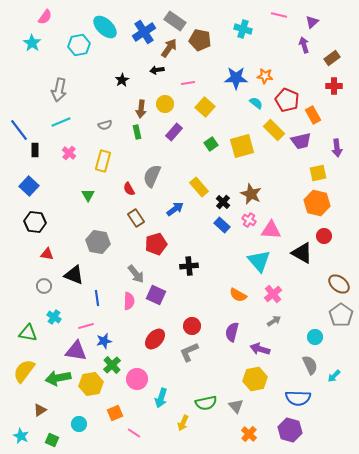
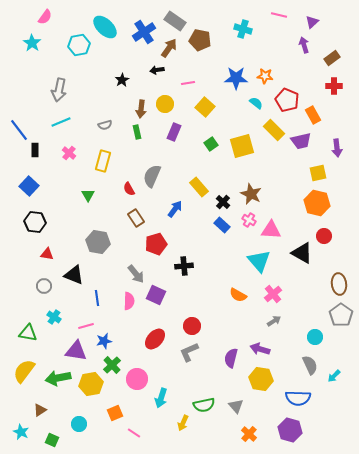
purple rectangle at (174, 132): rotated 18 degrees counterclockwise
blue arrow at (175, 209): rotated 18 degrees counterclockwise
black cross at (189, 266): moved 5 px left
brown ellipse at (339, 284): rotated 45 degrees clockwise
purple semicircle at (232, 332): moved 1 px left, 26 px down
yellow hexagon at (255, 379): moved 6 px right; rotated 20 degrees clockwise
green semicircle at (206, 403): moved 2 px left, 2 px down
cyan star at (21, 436): moved 4 px up
